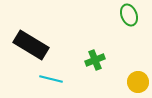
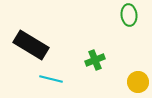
green ellipse: rotated 15 degrees clockwise
